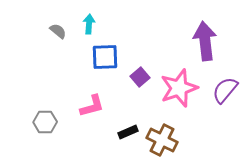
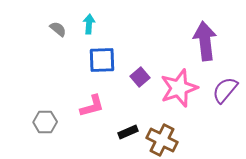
gray semicircle: moved 2 px up
blue square: moved 3 px left, 3 px down
